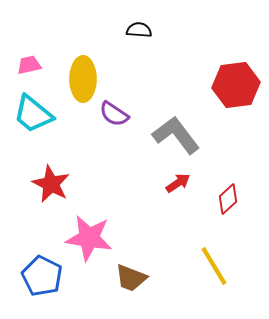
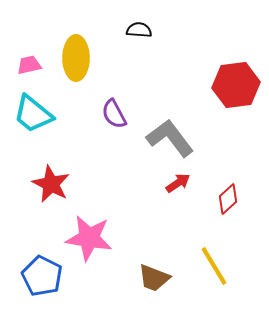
yellow ellipse: moved 7 px left, 21 px up
purple semicircle: rotated 28 degrees clockwise
gray L-shape: moved 6 px left, 3 px down
brown trapezoid: moved 23 px right
